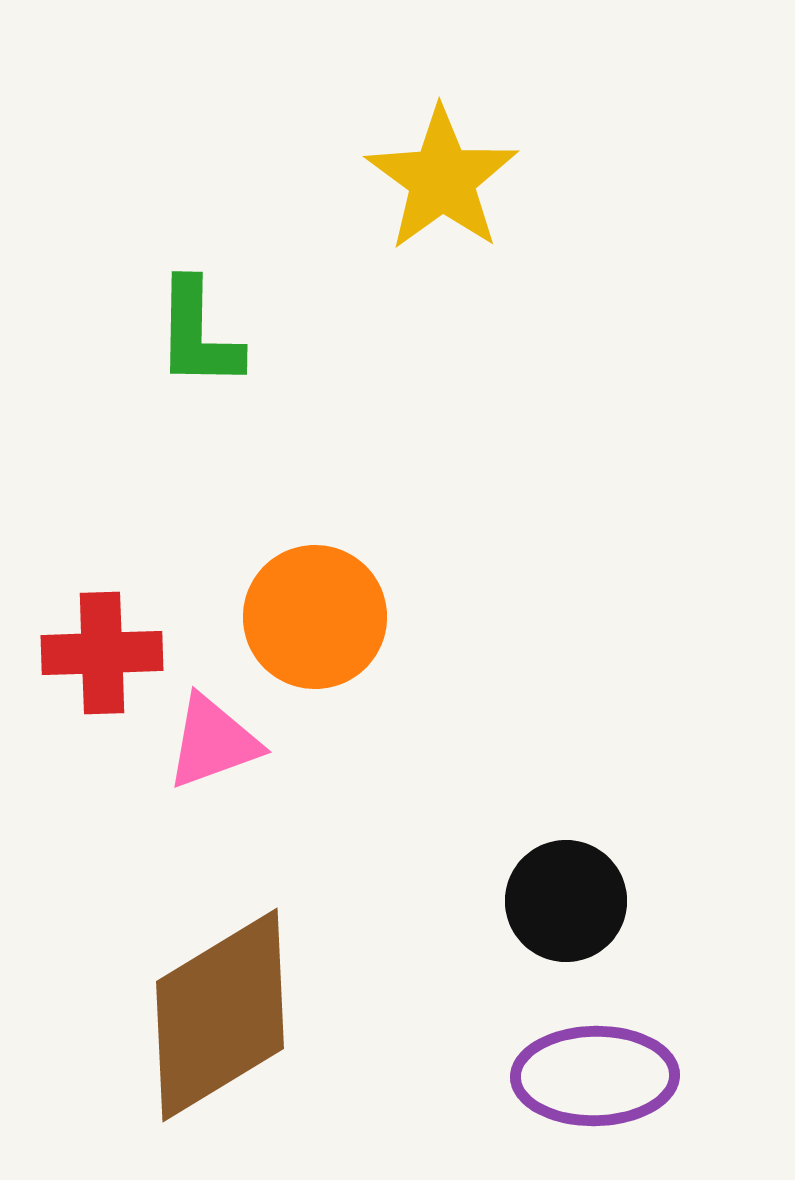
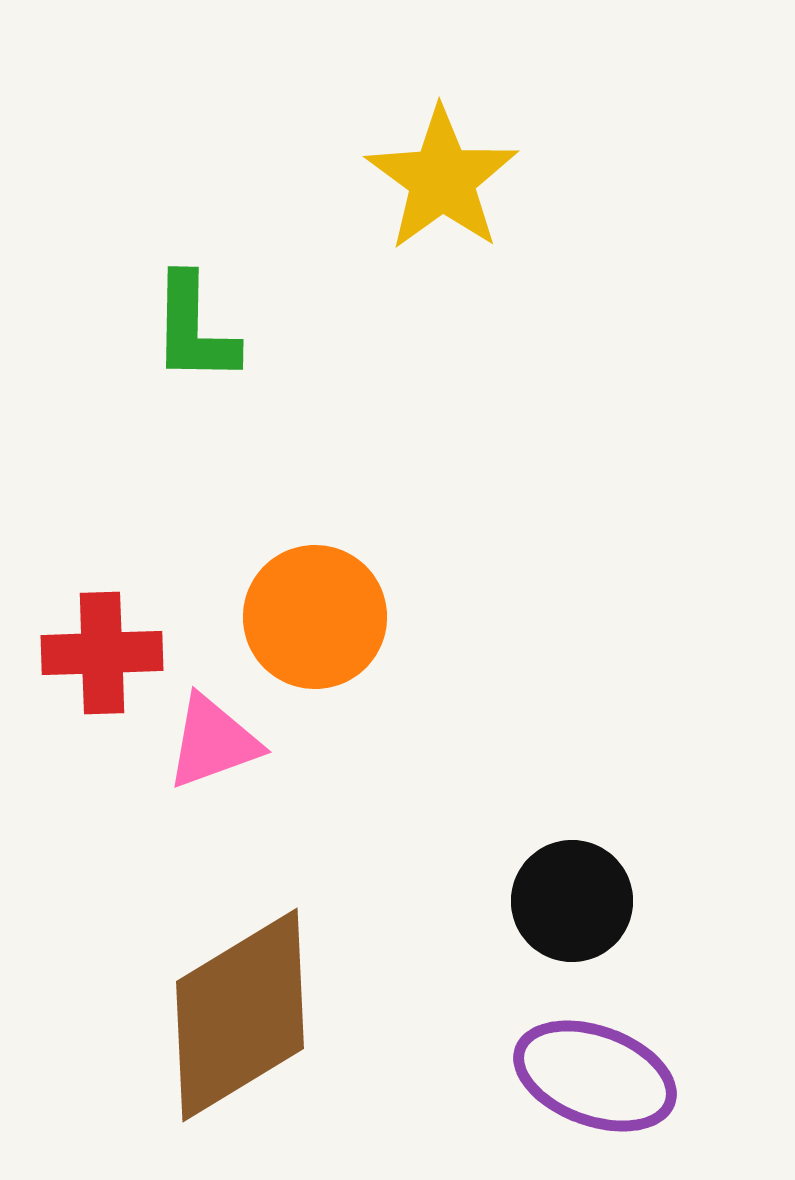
green L-shape: moved 4 px left, 5 px up
black circle: moved 6 px right
brown diamond: moved 20 px right
purple ellipse: rotated 21 degrees clockwise
